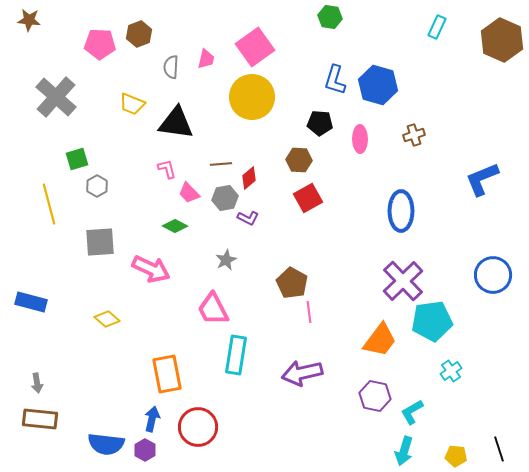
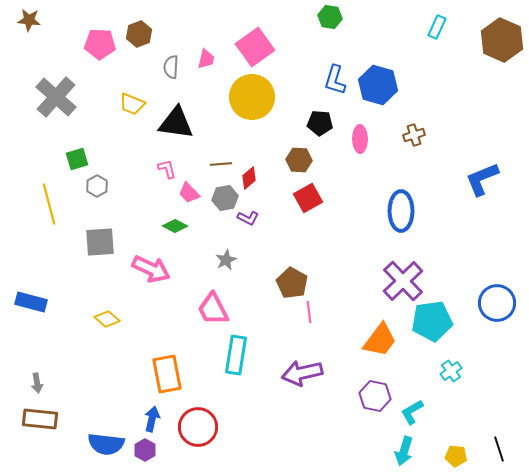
blue circle at (493, 275): moved 4 px right, 28 px down
